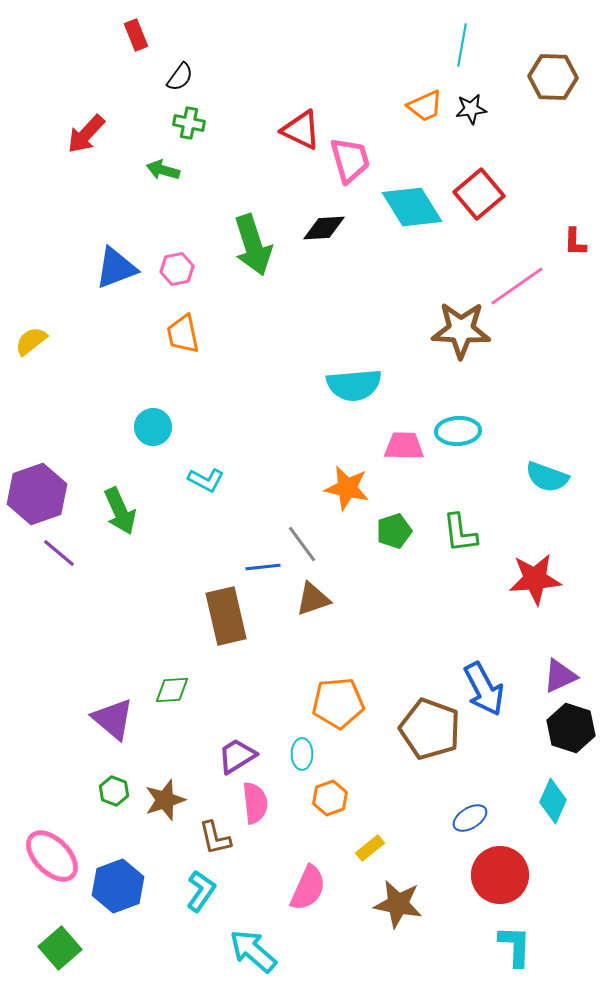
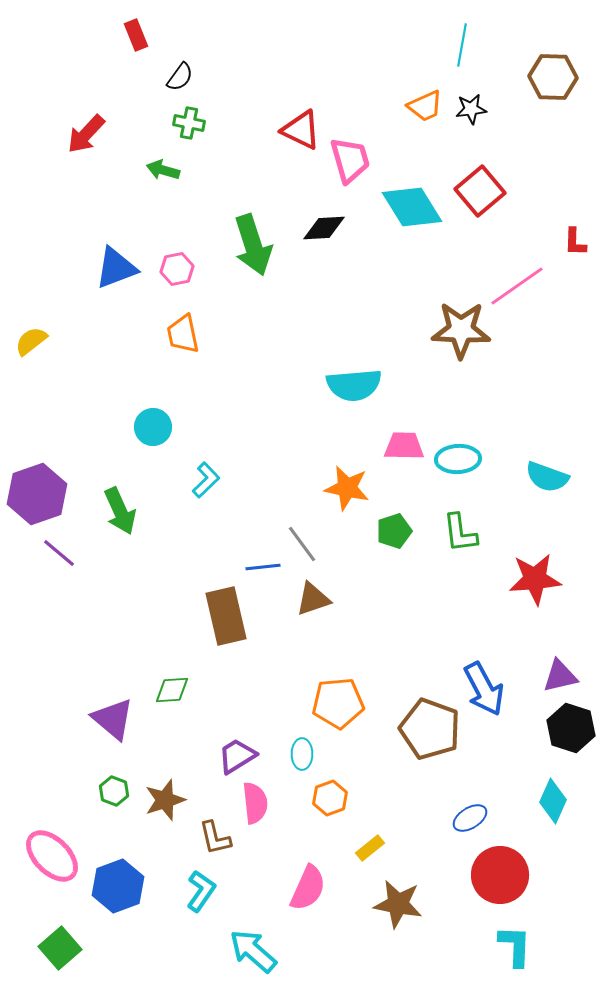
red square at (479, 194): moved 1 px right, 3 px up
cyan ellipse at (458, 431): moved 28 px down
cyan L-shape at (206, 480): rotated 72 degrees counterclockwise
purple triangle at (560, 676): rotated 12 degrees clockwise
